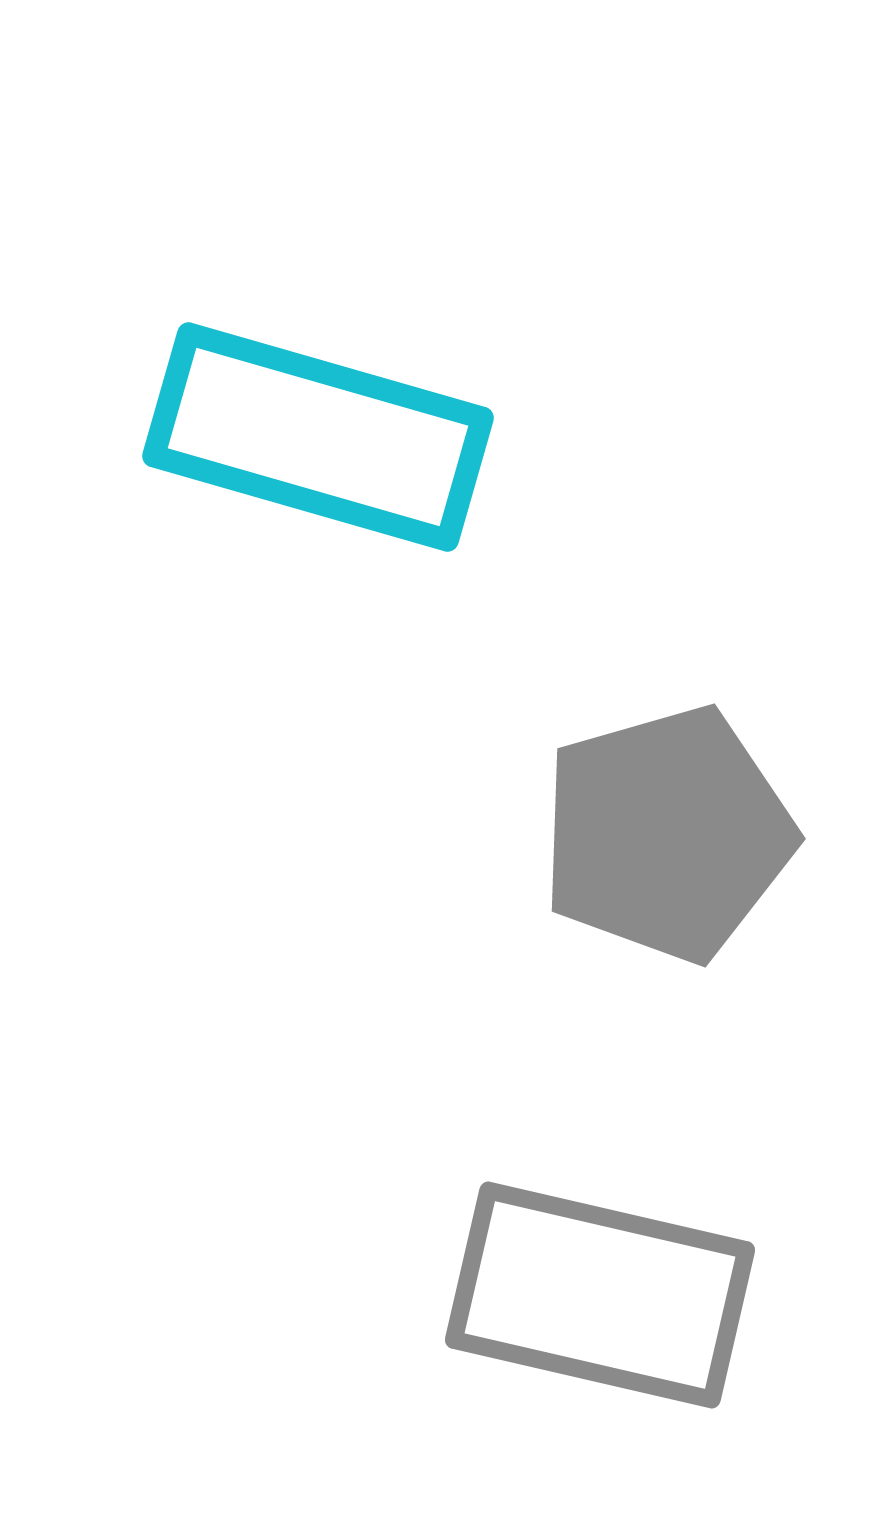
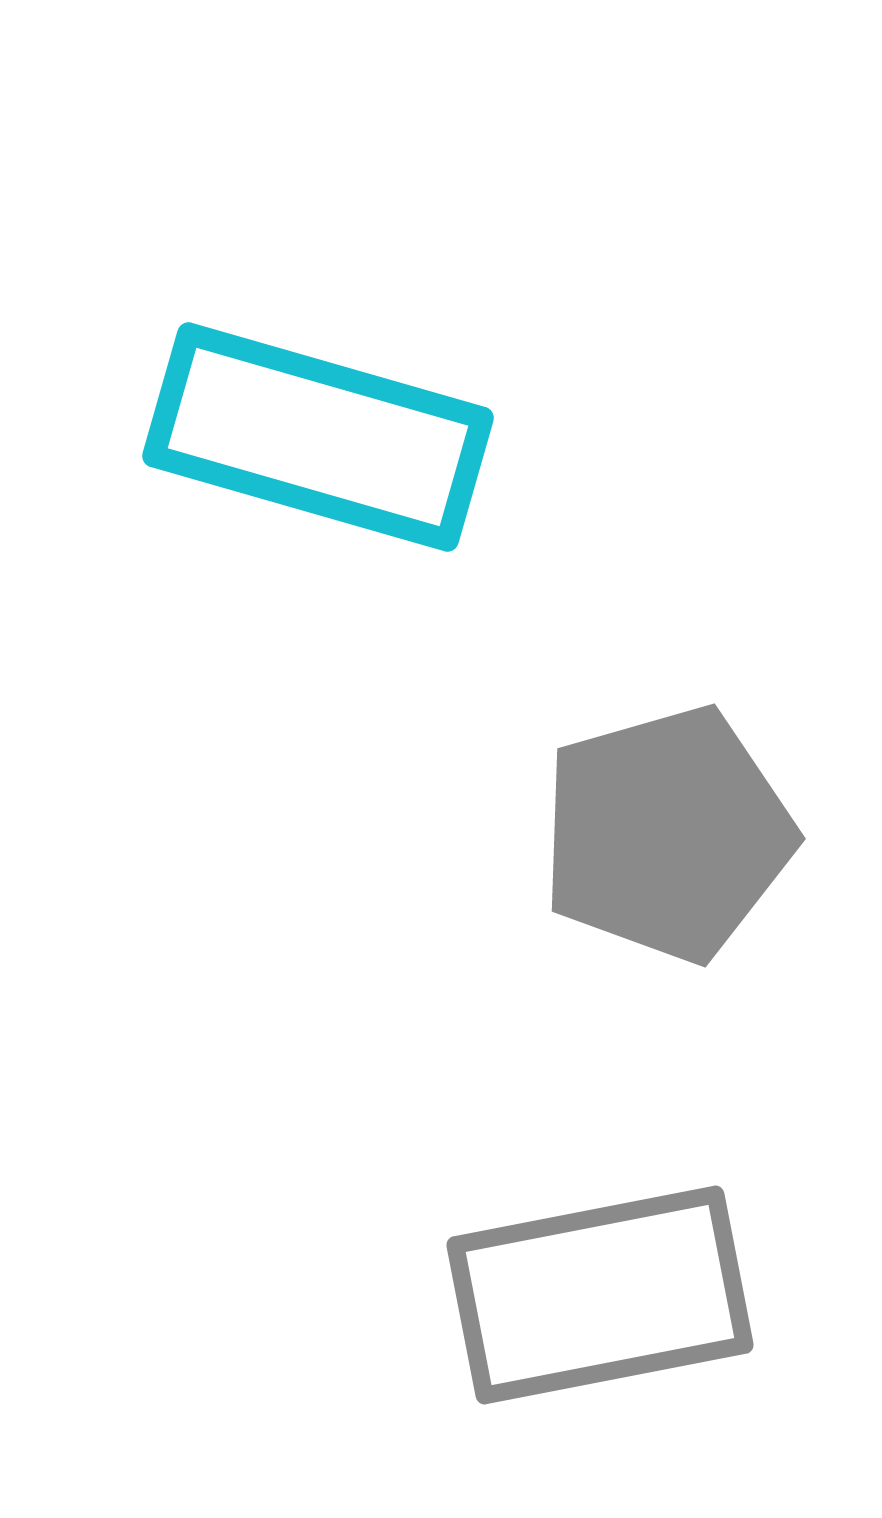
gray rectangle: rotated 24 degrees counterclockwise
